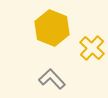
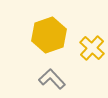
yellow hexagon: moved 3 px left, 7 px down; rotated 20 degrees clockwise
